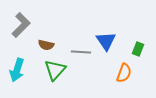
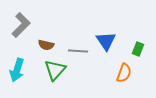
gray line: moved 3 px left, 1 px up
